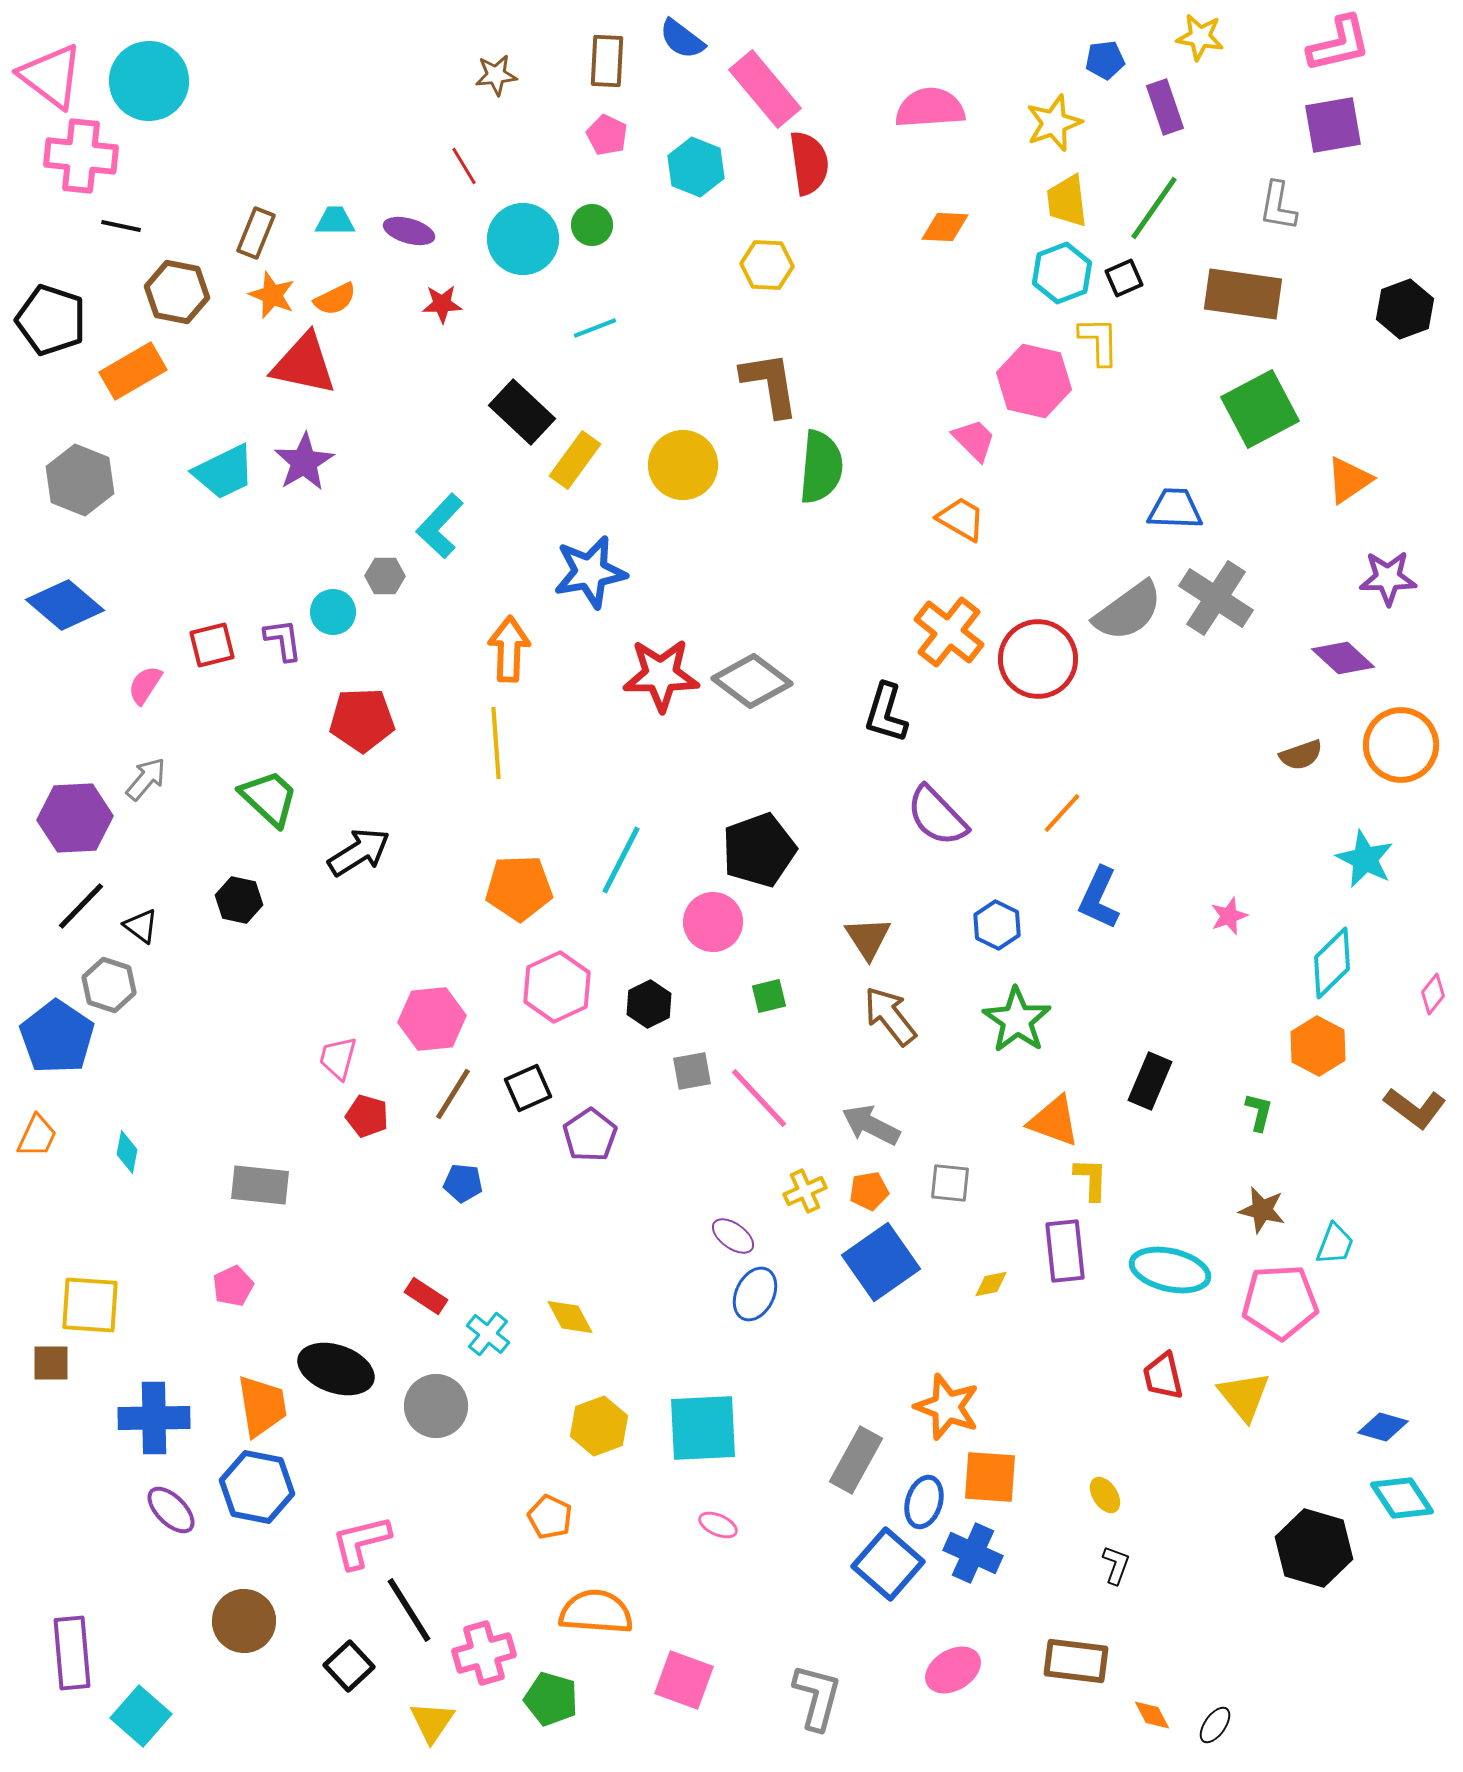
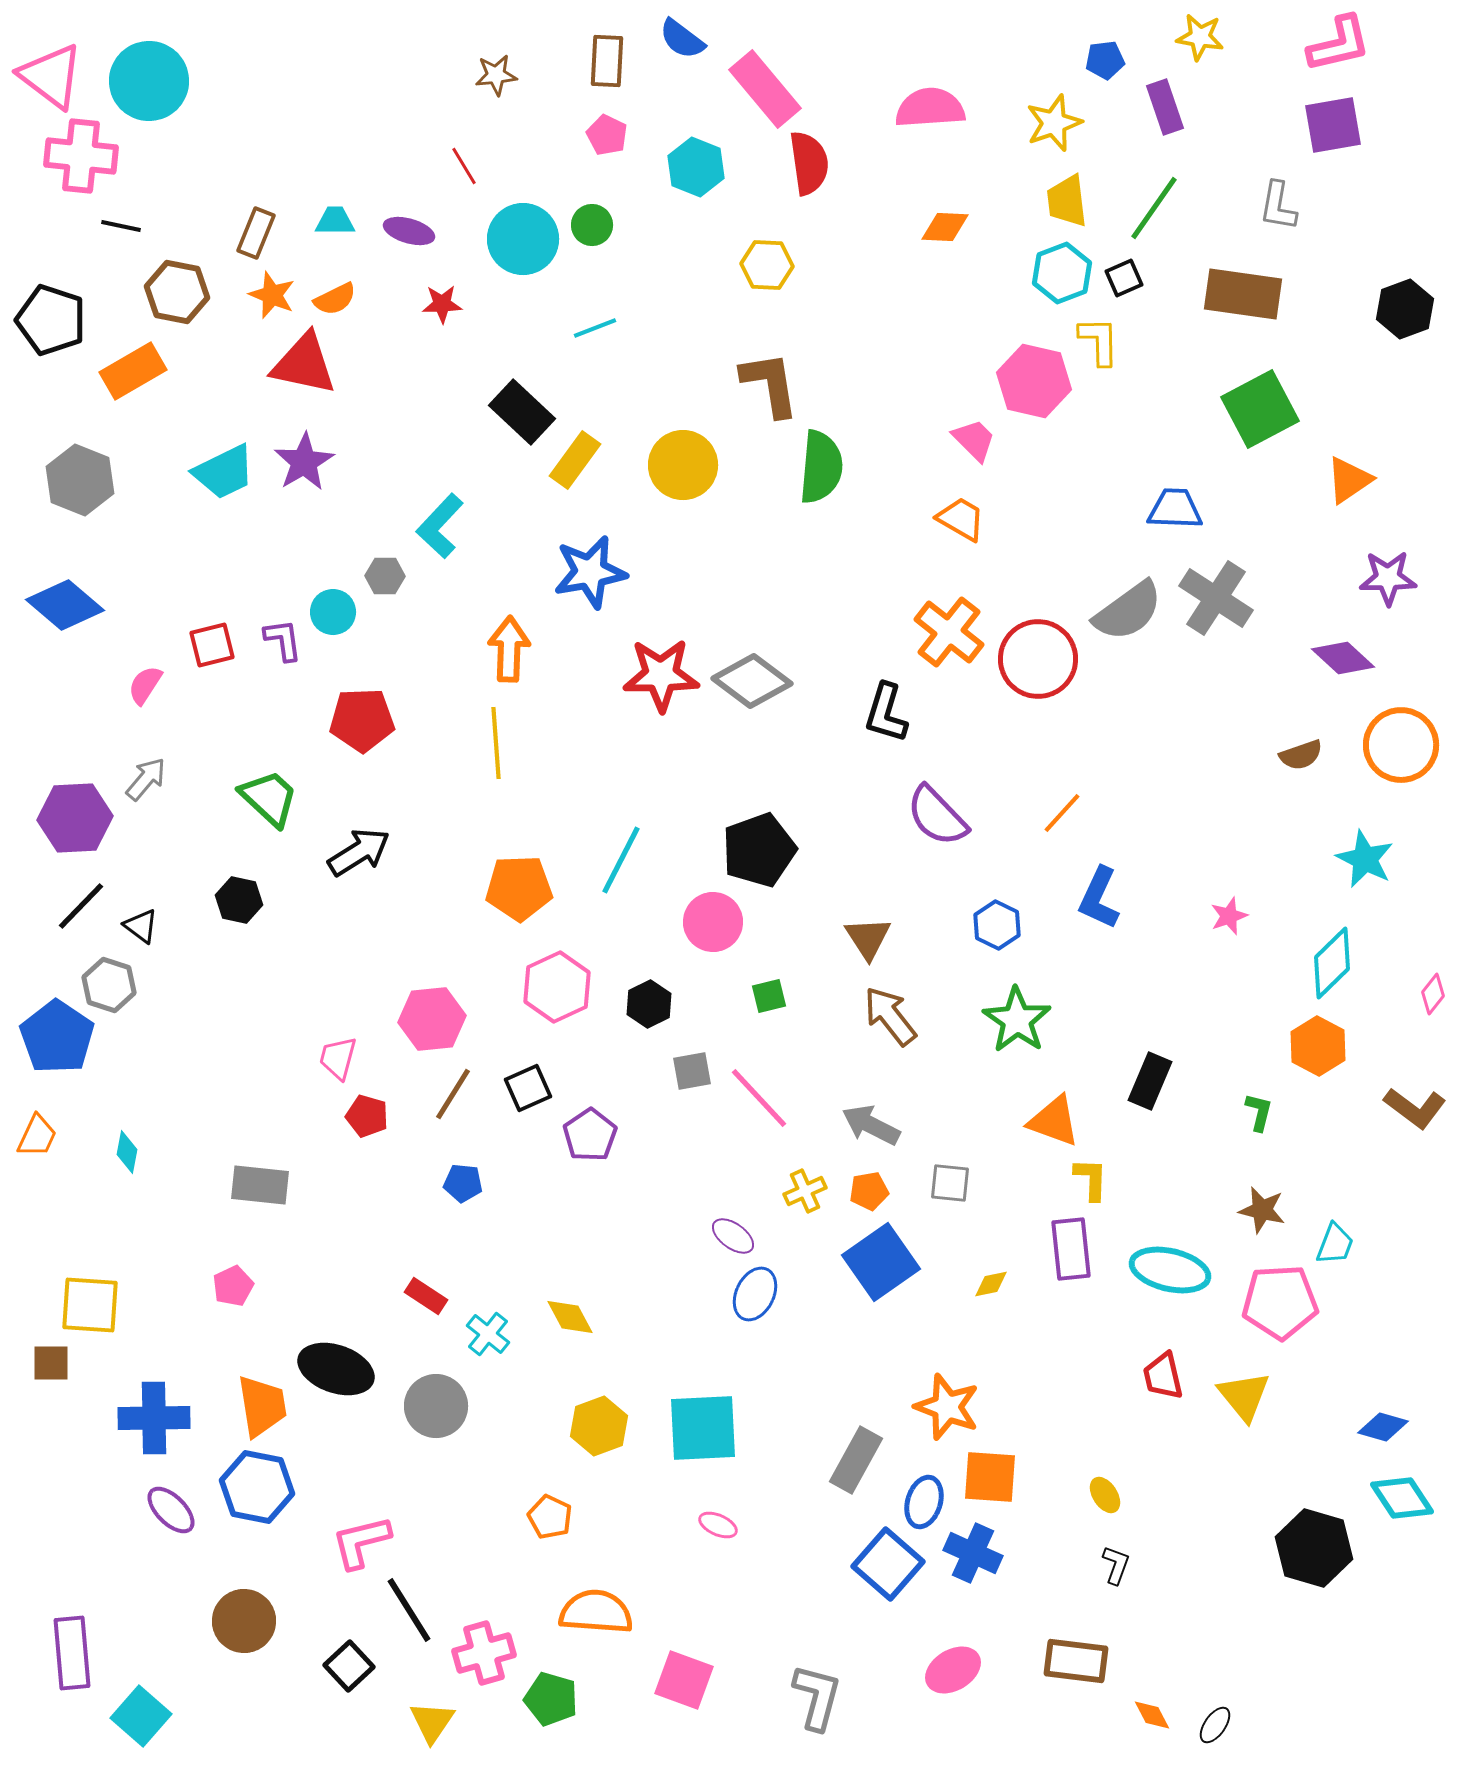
purple rectangle at (1065, 1251): moved 6 px right, 2 px up
